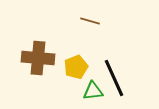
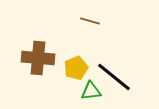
yellow pentagon: moved 1 px down
black line: moved 1 px up; rotated 27 degrees counterclockwise
green triangle: moved 2 px left
